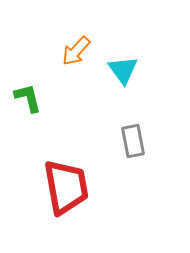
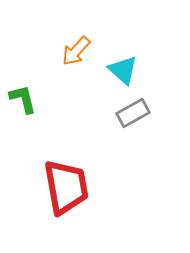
cyan triangle: rotated 12 degrees counterclockwise
green L-shape: moved 5 px left, 1 px down
gray rectangle: moved 28 px up; rotated 72 degrees clockwise
